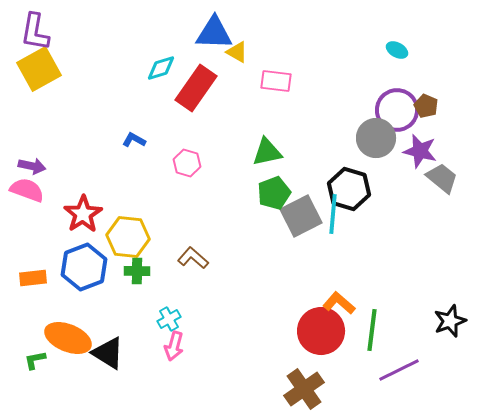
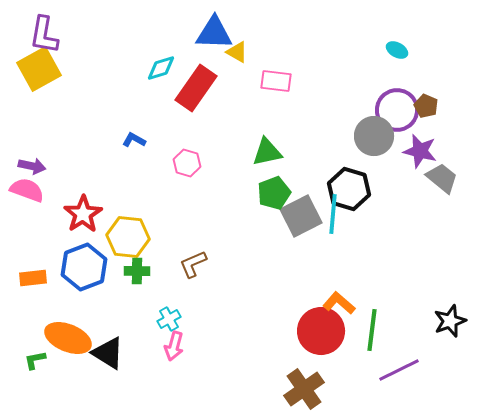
purple L-shape: moved 9 px right, 3 px down
gray circle: moved 2 px left, 2 px up
brown L-shape: moved 6 px down; rotated 64 degrees counterclockwise
